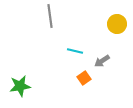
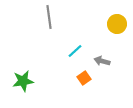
gray line: moved 1 px left, 1 px down
cyan line: rotated 56 degrees counterclockwise
gray arrow: rotated 49 degrees clockwise
green star: moved 3 px right, 5 px up
